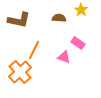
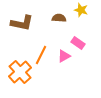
yellow star: rotated 16 degrees counterclockwise
brown L-shape: moved 3 px right, 3 px down
orange line: moved 7 px right, 5 px down
pink triangle: moved 1 px up; rotated 48 degrees counterclockwise
